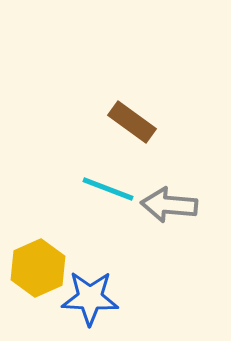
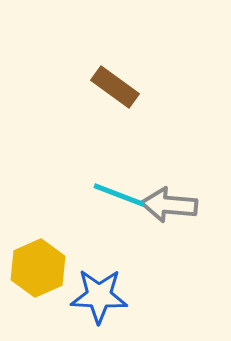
brown rectangle: moved 17 px left, 35 px up
cyan line: moved 11 px right, 6 px down
blue star: moved 9 px right, 2 px up
